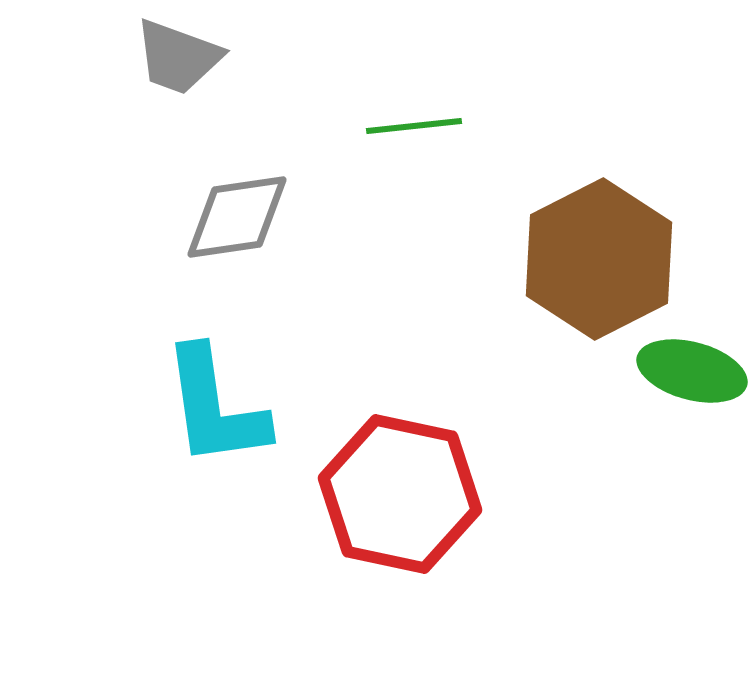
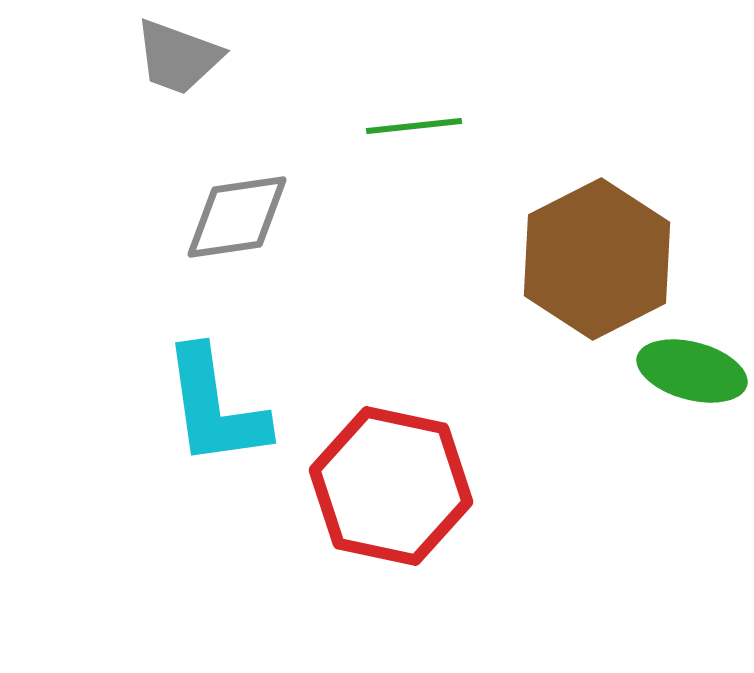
brown hexagon: moved 2 px left
red hexagon: moved 9 px left, 8 px up
